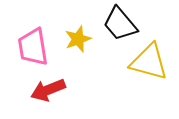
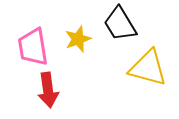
black trapezoid: rotated 9 degrees clockwise
yellow triangle: moved 1 px left, 6 px down
red arrow: rotated 76 degrees counterclockwise
